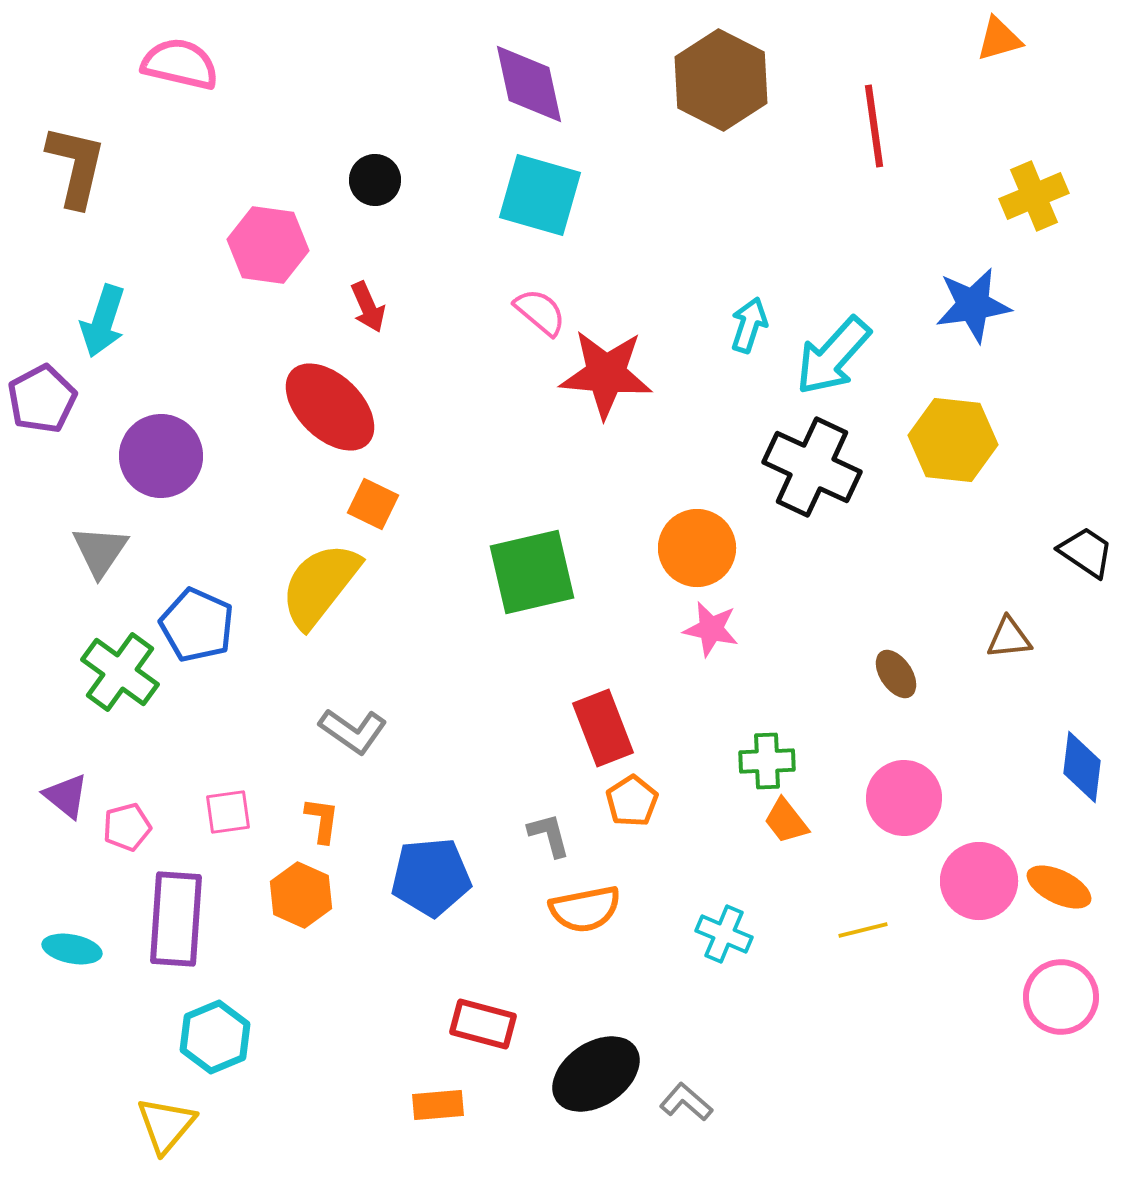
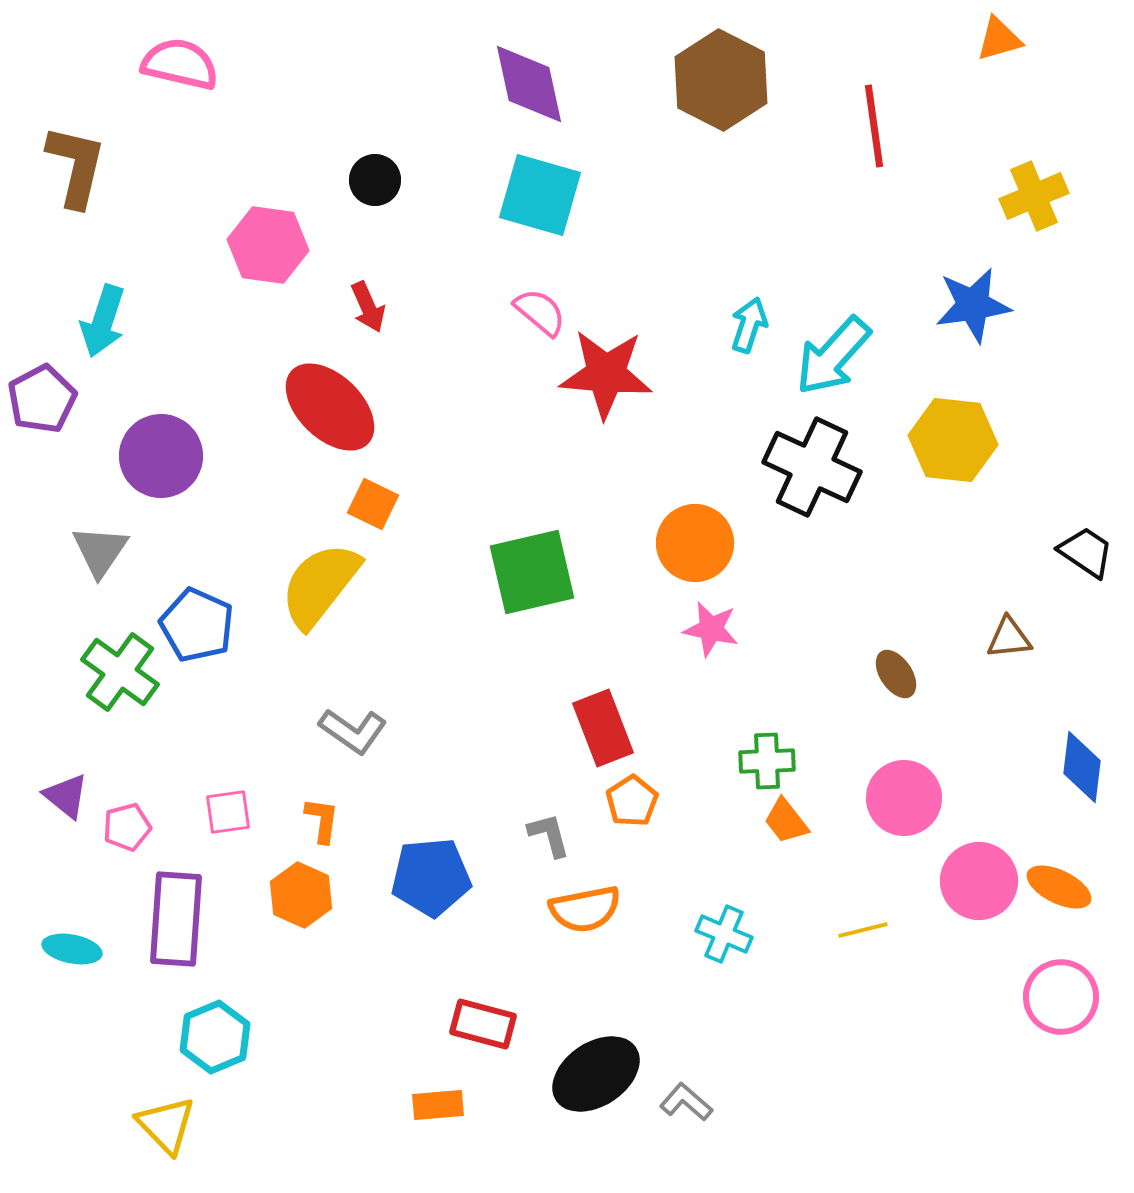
orange circle at (697, 548): moved 2 px left, 5 px up
yellow triangle at (166, 1125): rotated 24 degrees counterclockwise
